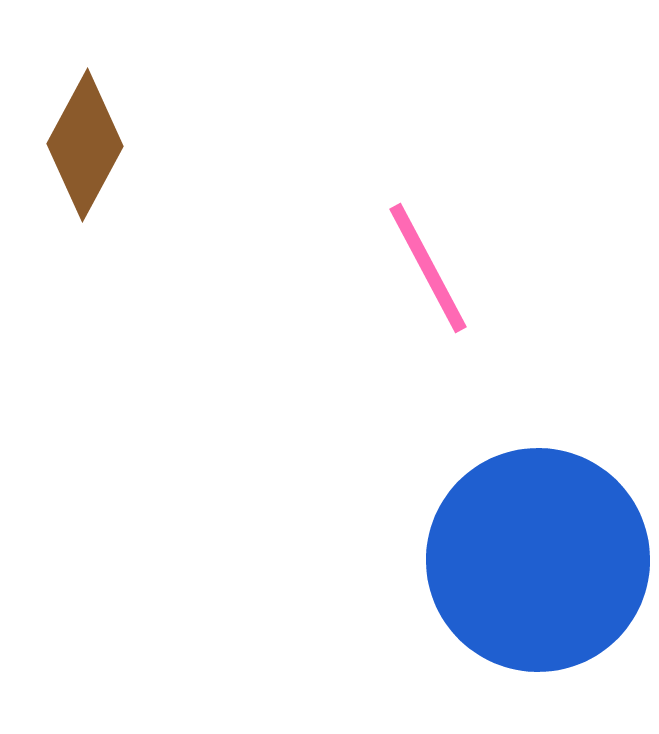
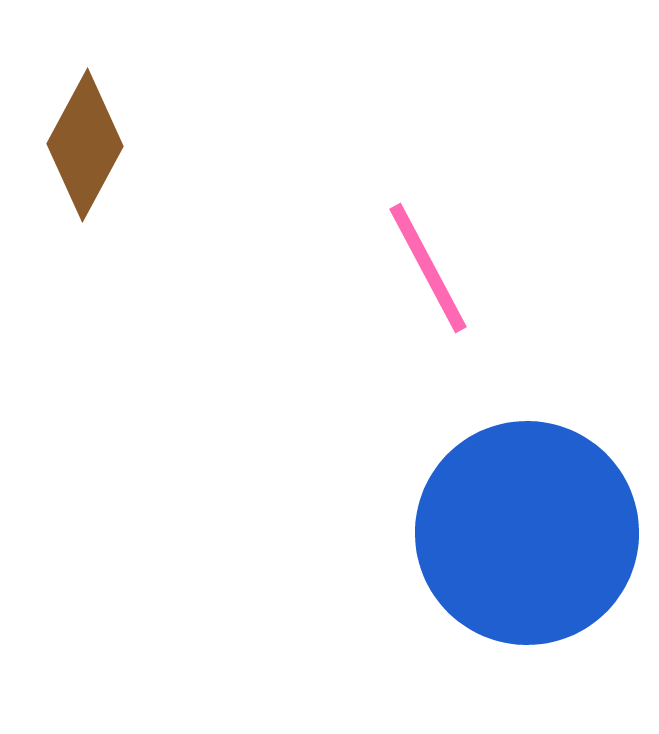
blue circle: moved 11 px left, 27 px up
